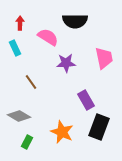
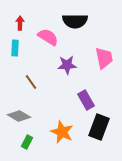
cyan rectangle: rotated 28 degrees clockwise
purple star: moved 1 px right, 2 px down
